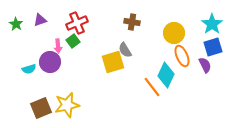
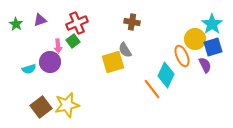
yellow circle: moved 21 px right, 6 px down
orange line: moved 2 px down
brown square: moved 1 px up; rotated 15 degrees counterclockwise
